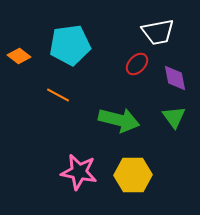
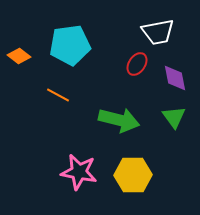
red ellipse: rotated 10 degrees counterclockwise
